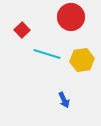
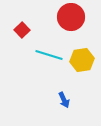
cyan line: moved 2 px right, 1 px down
